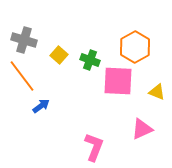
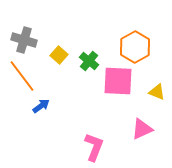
green cross: moved 1 px left, 1 px down; rotated 18 degrees clockwise
